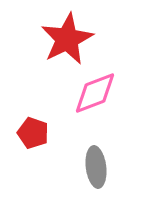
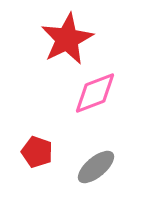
red pentagon: moved 4 px right, 19 px down
gray ellipse: rotated 57 degrees clockwise
